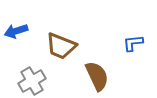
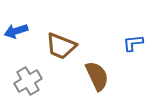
gray cross: moved 4 px left
